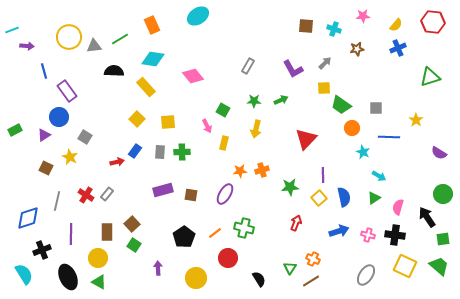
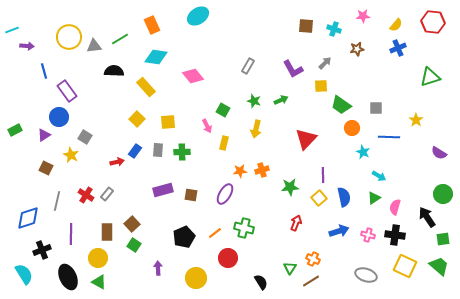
cyan diamond at (153, 59): moved 3 px right, 2 px up
yellow square at (324, 88): moved 3 px left, 2 px up
green star at (254, 101): rotated 16 degrees clockwise
gray rectangle at (160, 152): moved 2 px left, 2 px up
yellow star at (70, 157): moved 1 px right, 2 px up
pink semicircle at (398, 207): moved 3 px left
black pentagon at (184, 237): rotated 10 degrees clockwise
gray ellipse at (366, 275): rotated 75 degrees clockwise
black semicircle at (259, 279): moved 2 px right, 3 px down
